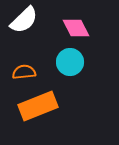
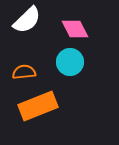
white semicircle: moved 3 px right
pink diamond: moved 1 px left, 1 px down
